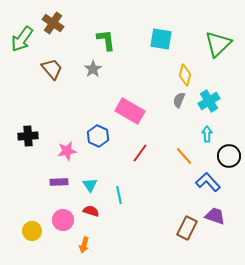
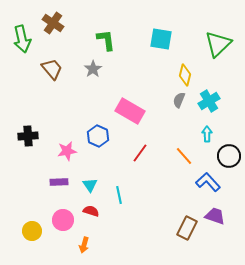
green arrow: rotated 48 degrees counterclockwise
